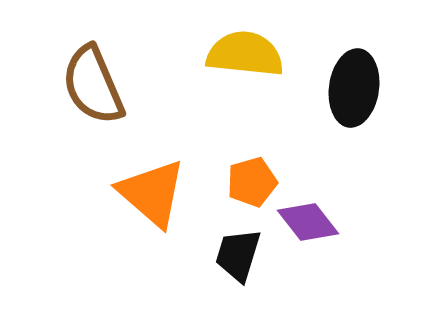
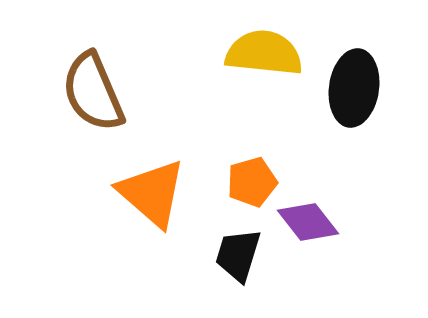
yellow semicircle: moved 19 px right, 1 px up
brown semicircle: moved 7 px down
